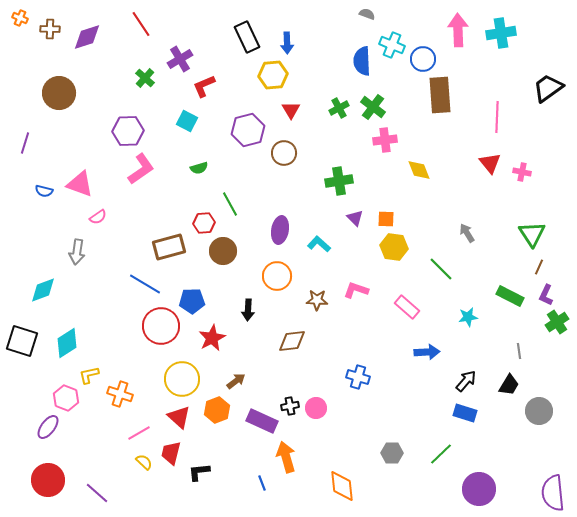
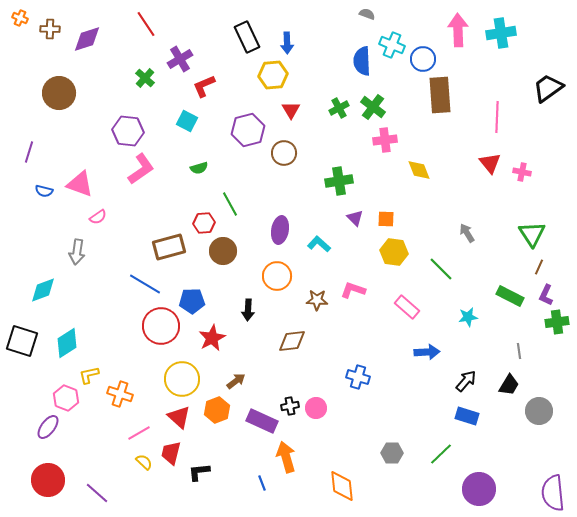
red line at (141, 24): moved 5 px right
purple diamond at (87, 37): moved 2 px down
purple hexagon at (128, 131): rotated 8 degrees clockwise
purple line at (25, 143): moved 4 px right, 9 px down
yellow hexagon at (394, 247): moved 5 px down
pink L-shape at (356, 290): moved 3 px left
green cross at (557, 322): rotated 25 degrees clockwise
blue rectangle at (465, 413): moved 2 px right, 3 px down
